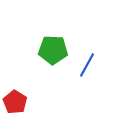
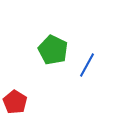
green pentagon: rotated 24 degrees clockwise
